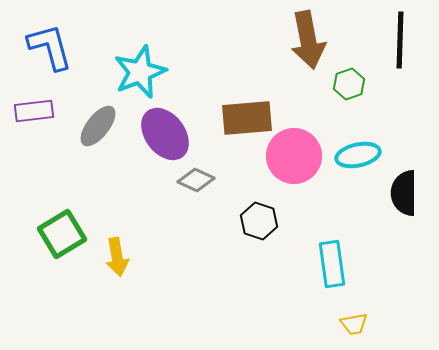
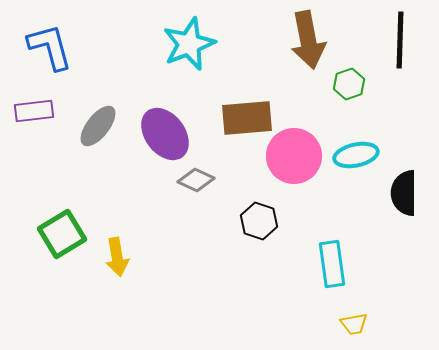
cyan star: moved 49 px right, 28 px up
cyan ellipse: moved 2 px left
